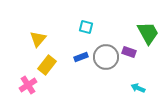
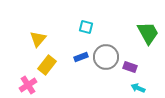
purple rectangle: moved 1 px right, 15 px down
